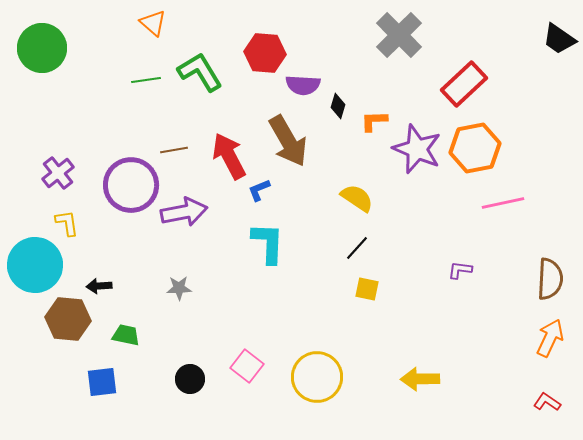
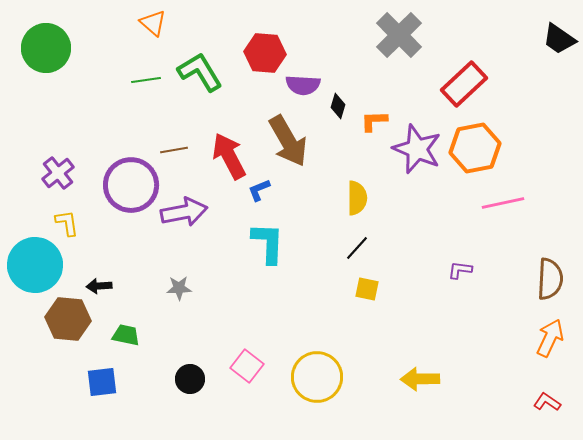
green circle: moved 4 px right
yellow semicircle: rotated 56 degrees clockwise
